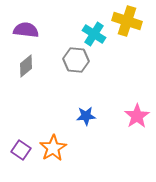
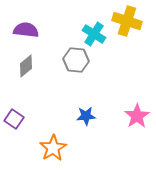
purple square: moved 7 px left, 31 px up
